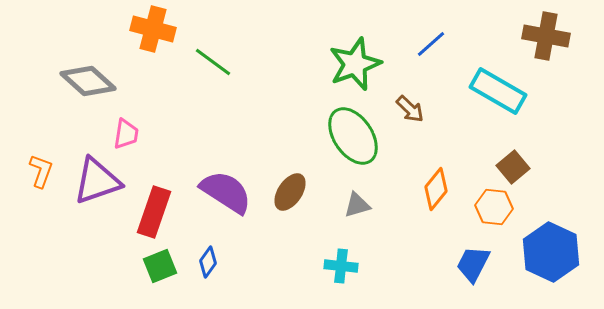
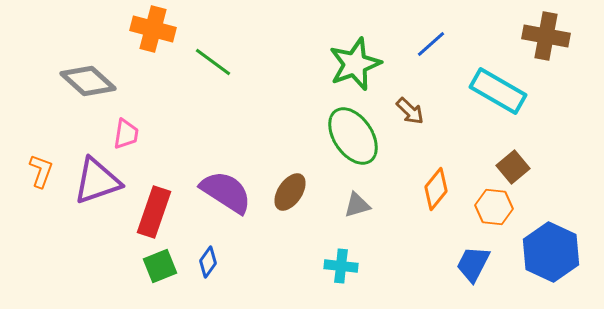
brown arrow: moved 2 px down
